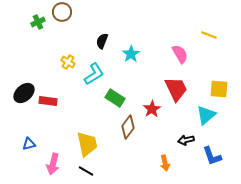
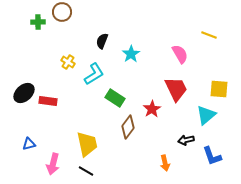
green cross: rotated 24 degrees clockwise
